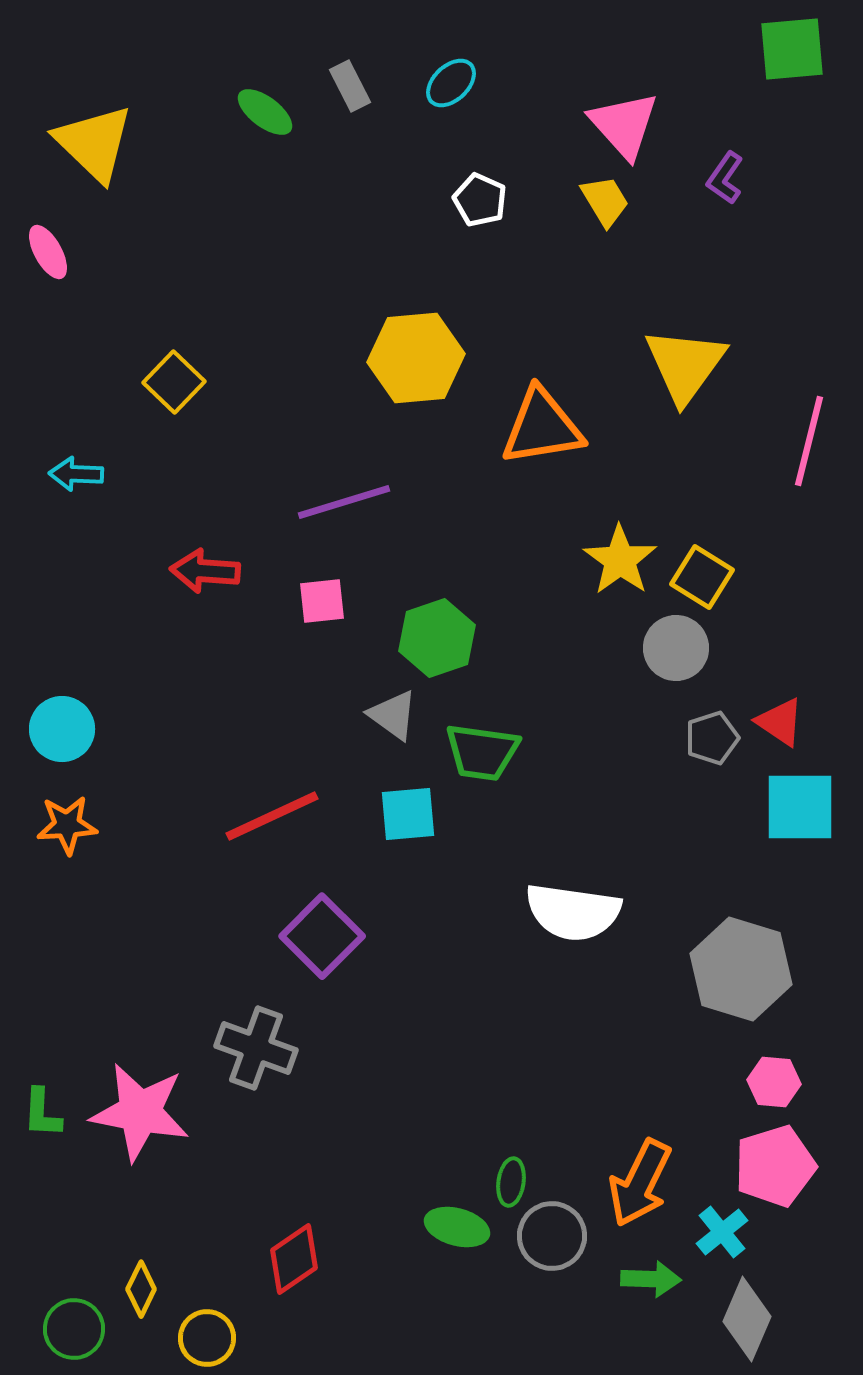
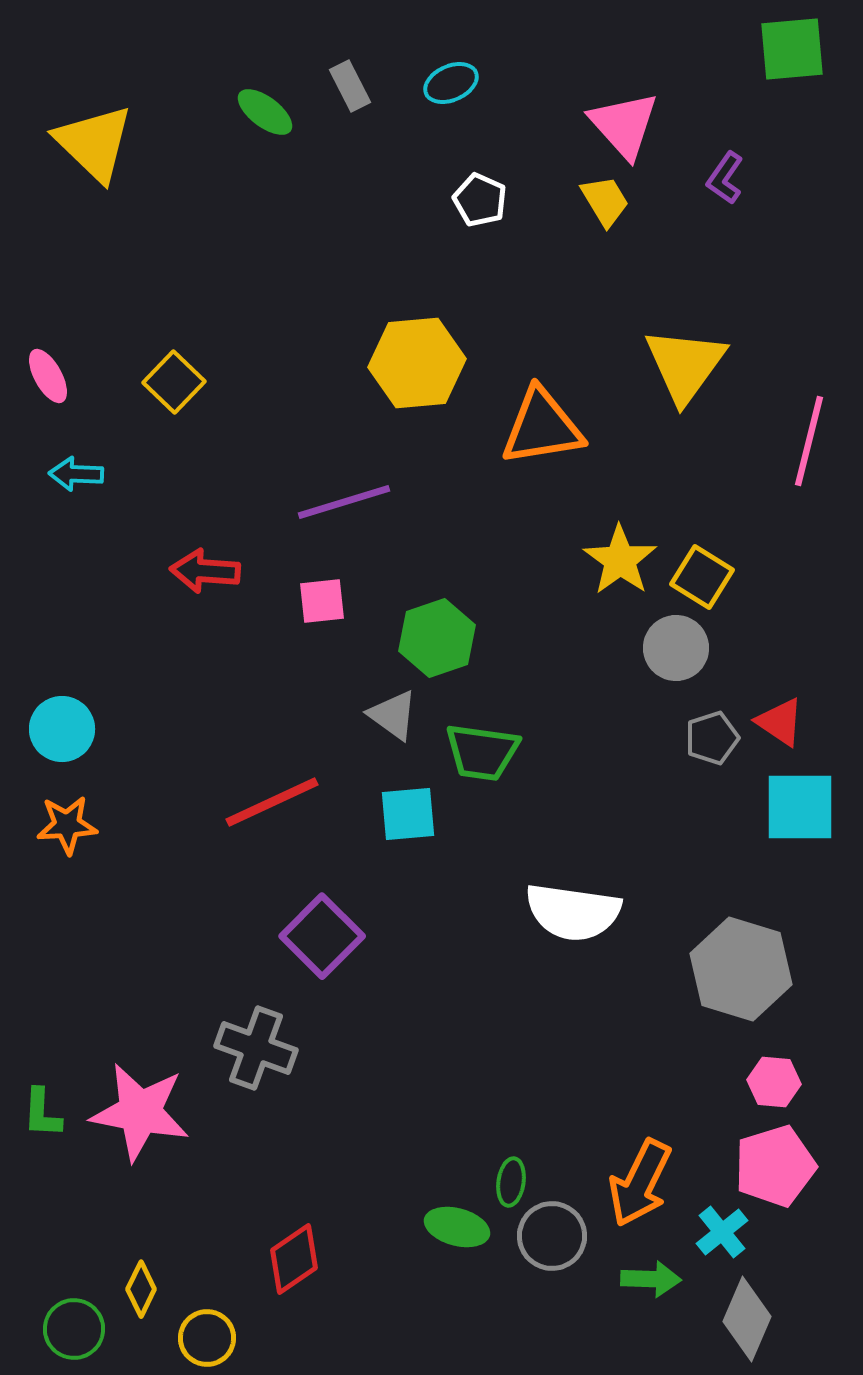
cyan ellipse at (451, 83): rotated 20 degrees clockwise
pink ellipse at (48, 252): moved 124 px down
yellow hexagon at (416, 358): moved 1 px right, 5 px down
red line at (272, 816): moved 14 px up
